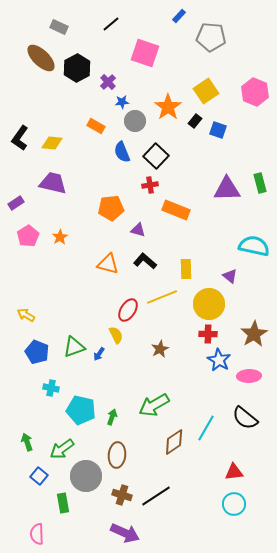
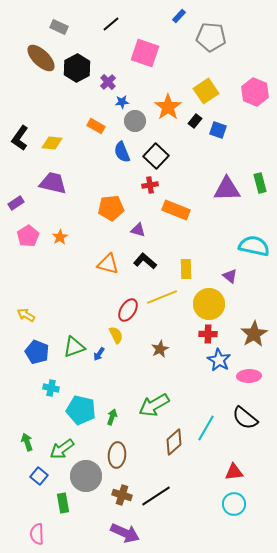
brown diamond at (174, 442): rotated 8 degrees counterclockwise
